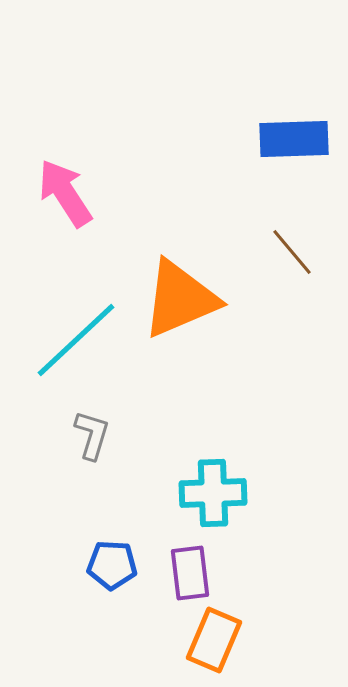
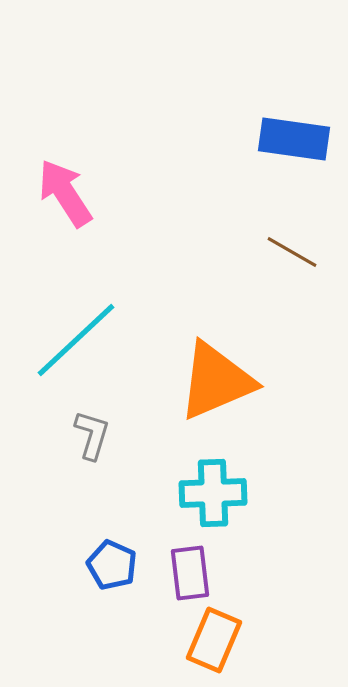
blue rectangle: rotated 10 degrees clockwise
brown line: rotated 20 degrees counterclockwise
orange triangle: moved 36 px right, 82 px down
blue pentagon: rotated 21 degrees clockwise
